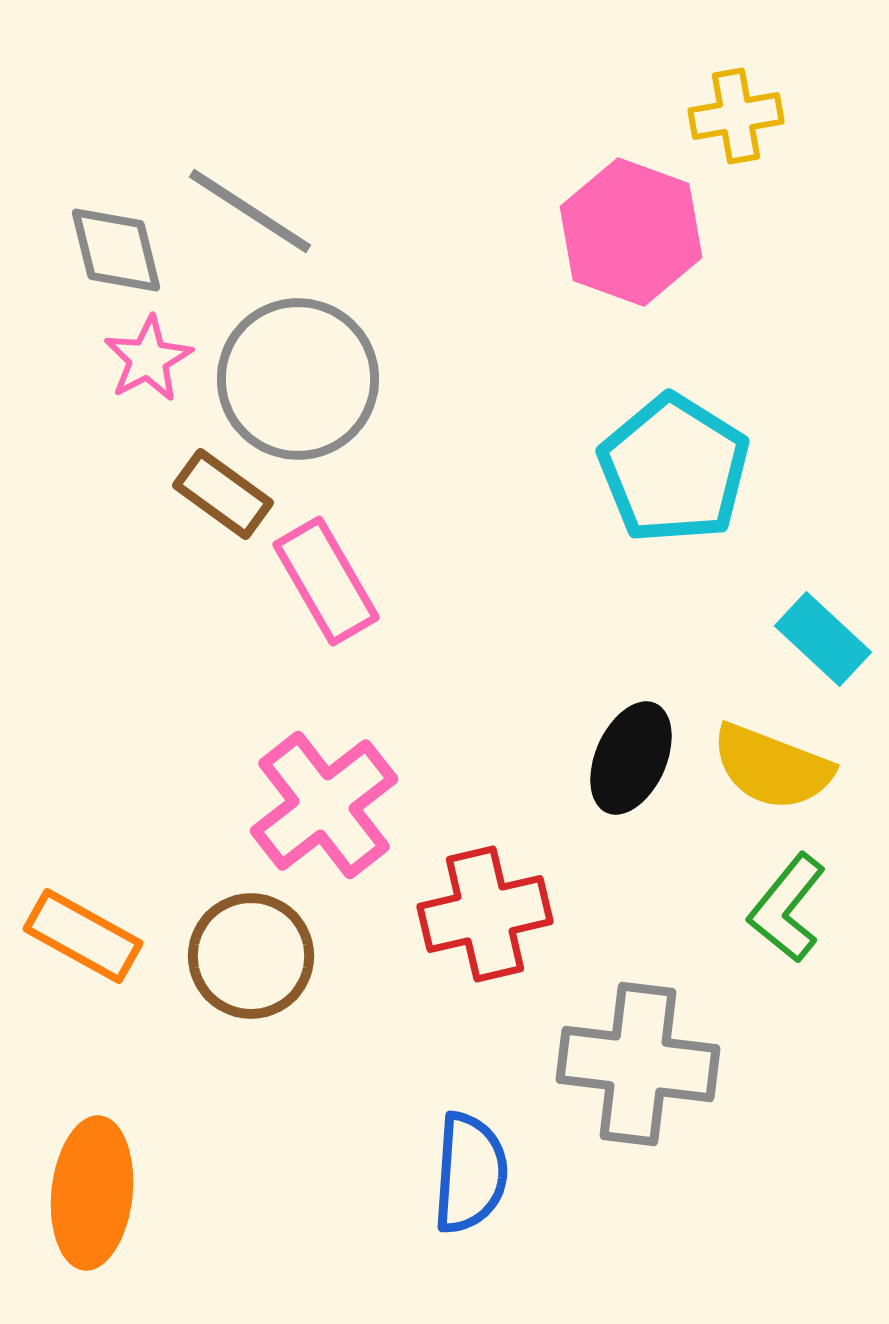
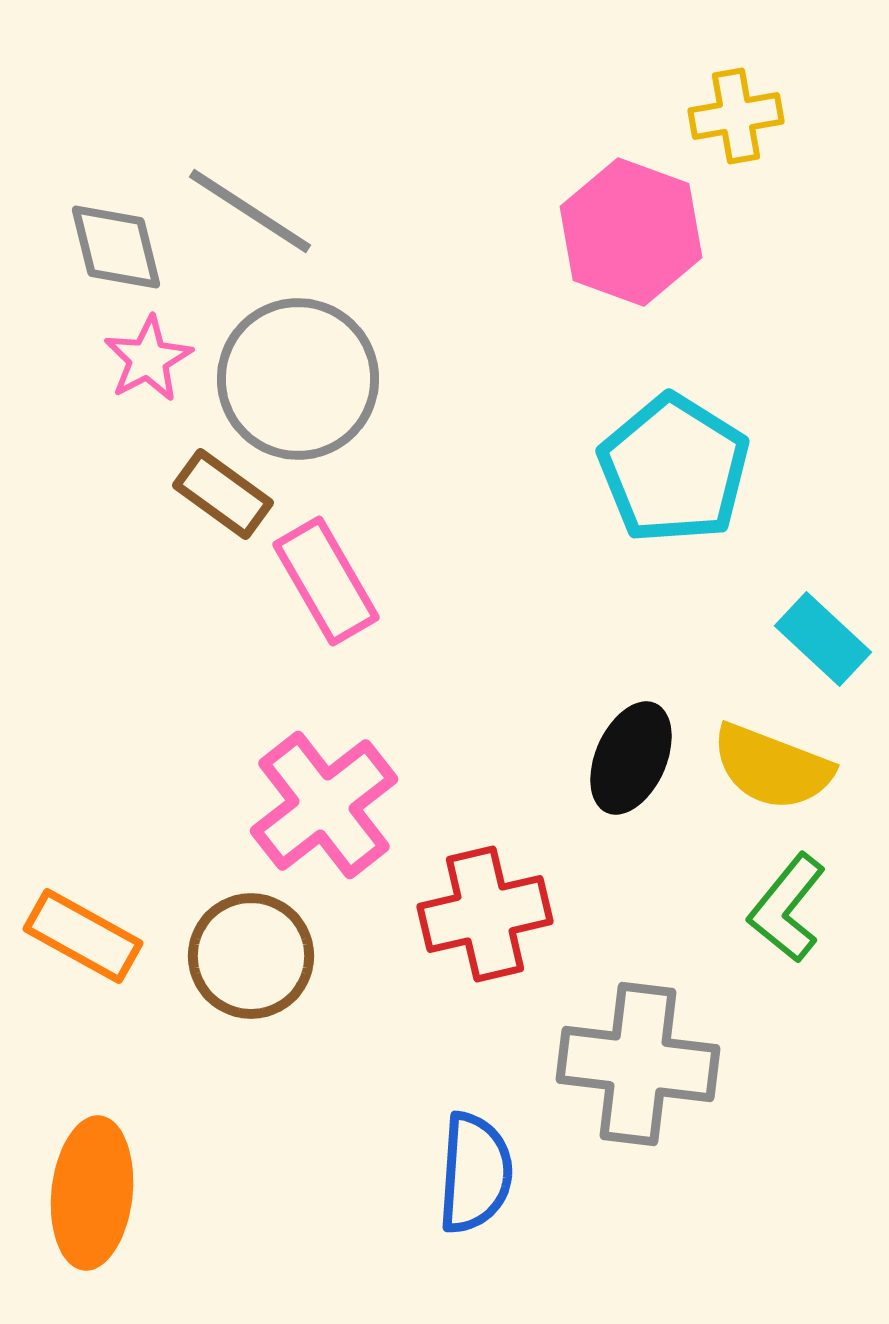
gray diamond: moved 3 px up
blue semicircle: moved 5 px right
